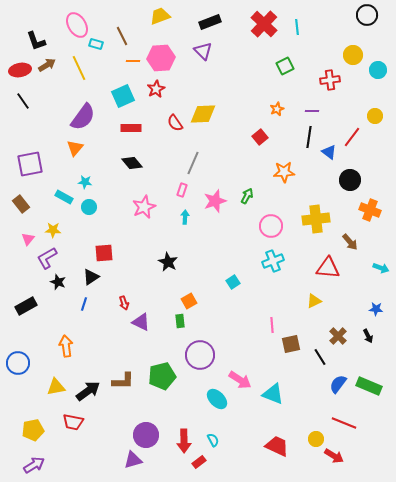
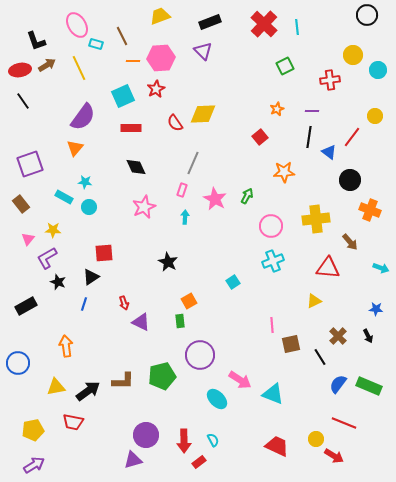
black diamond at (132, 163): moved 4 px right, 4 px down; rotated 15 degrees clockwise
purple square at (30, 164): rotated 8 degrees counterclockwise
pink star at (215, 201): moved 2 px up; rotated 25 degrees counterclockwise
